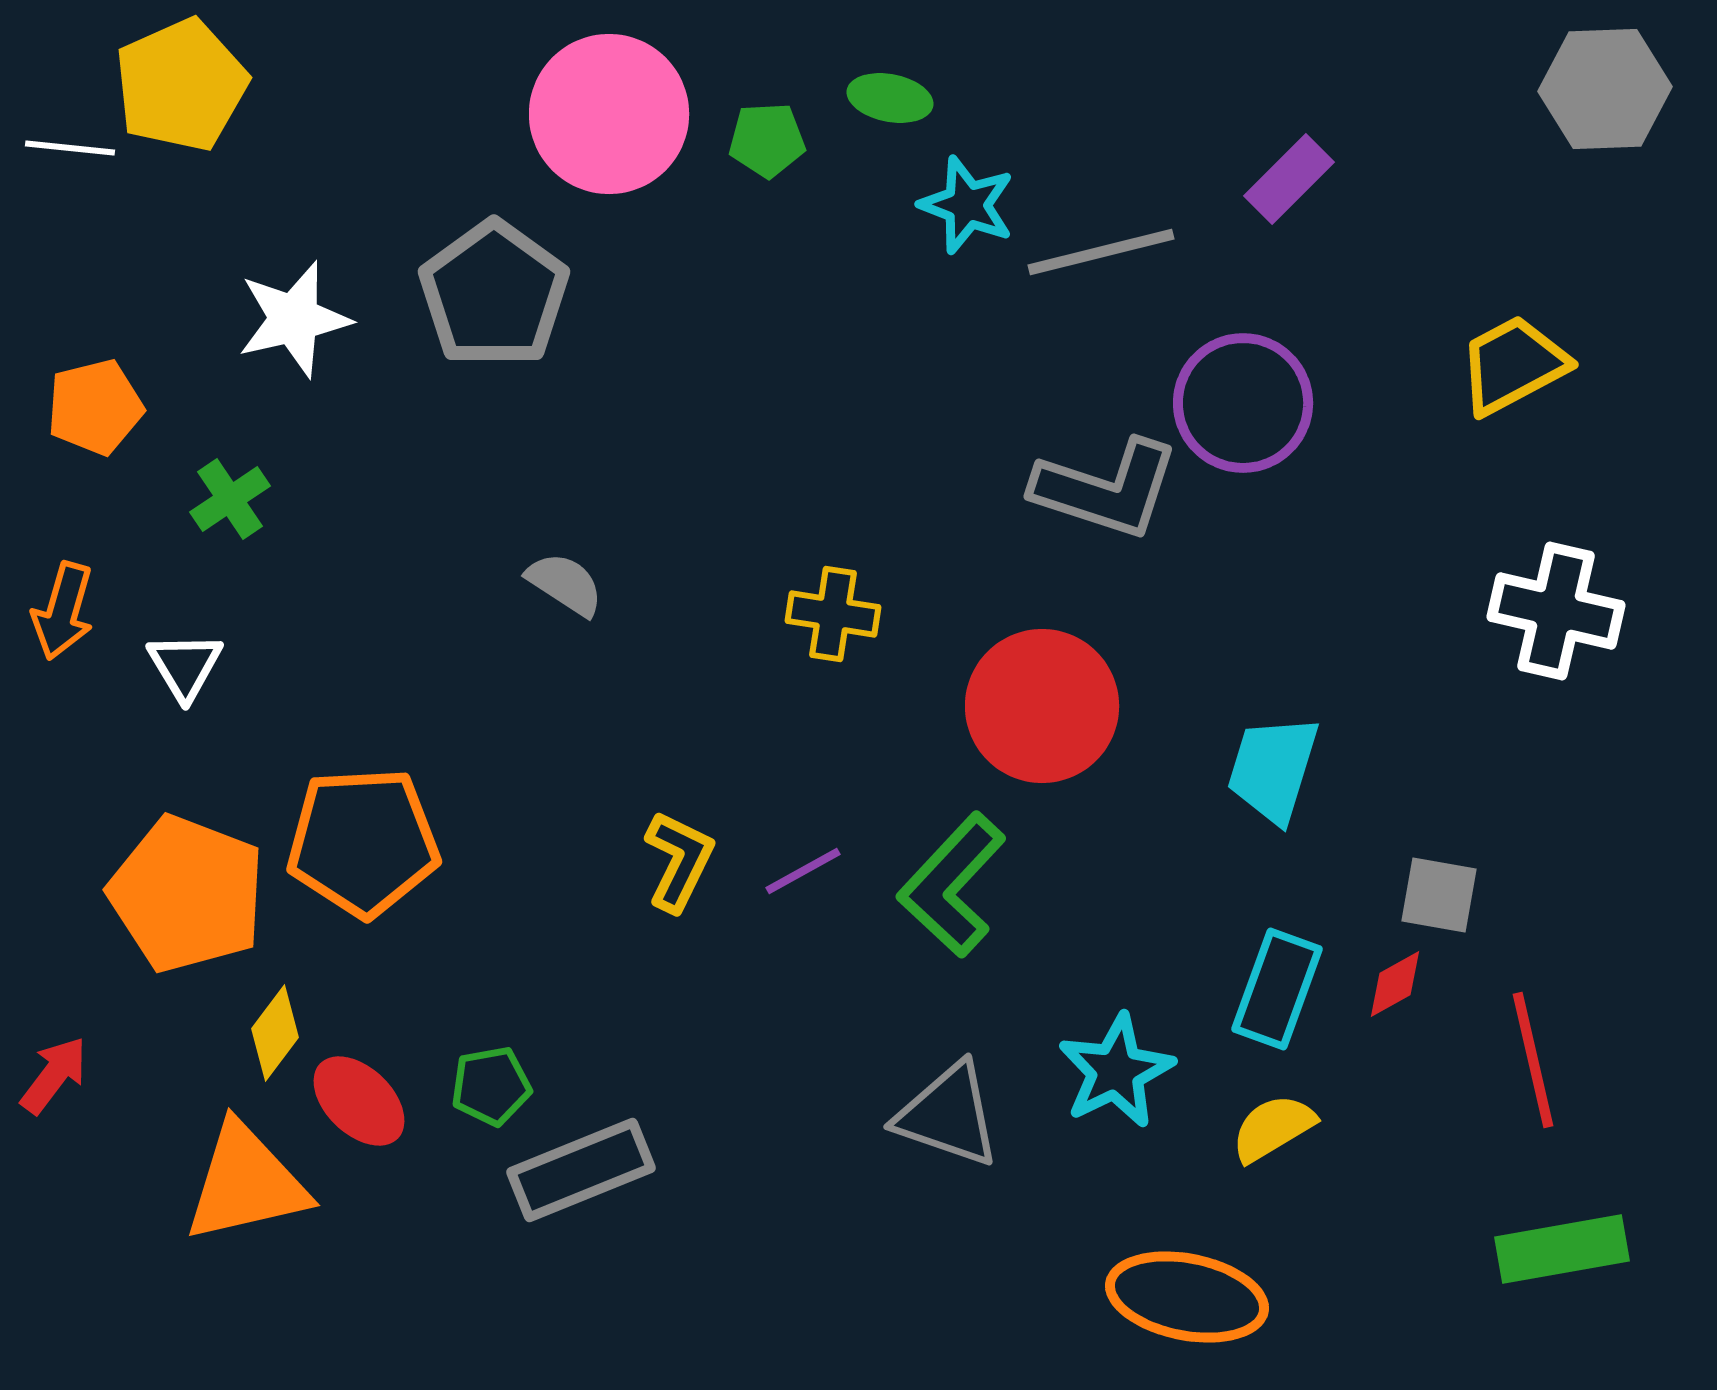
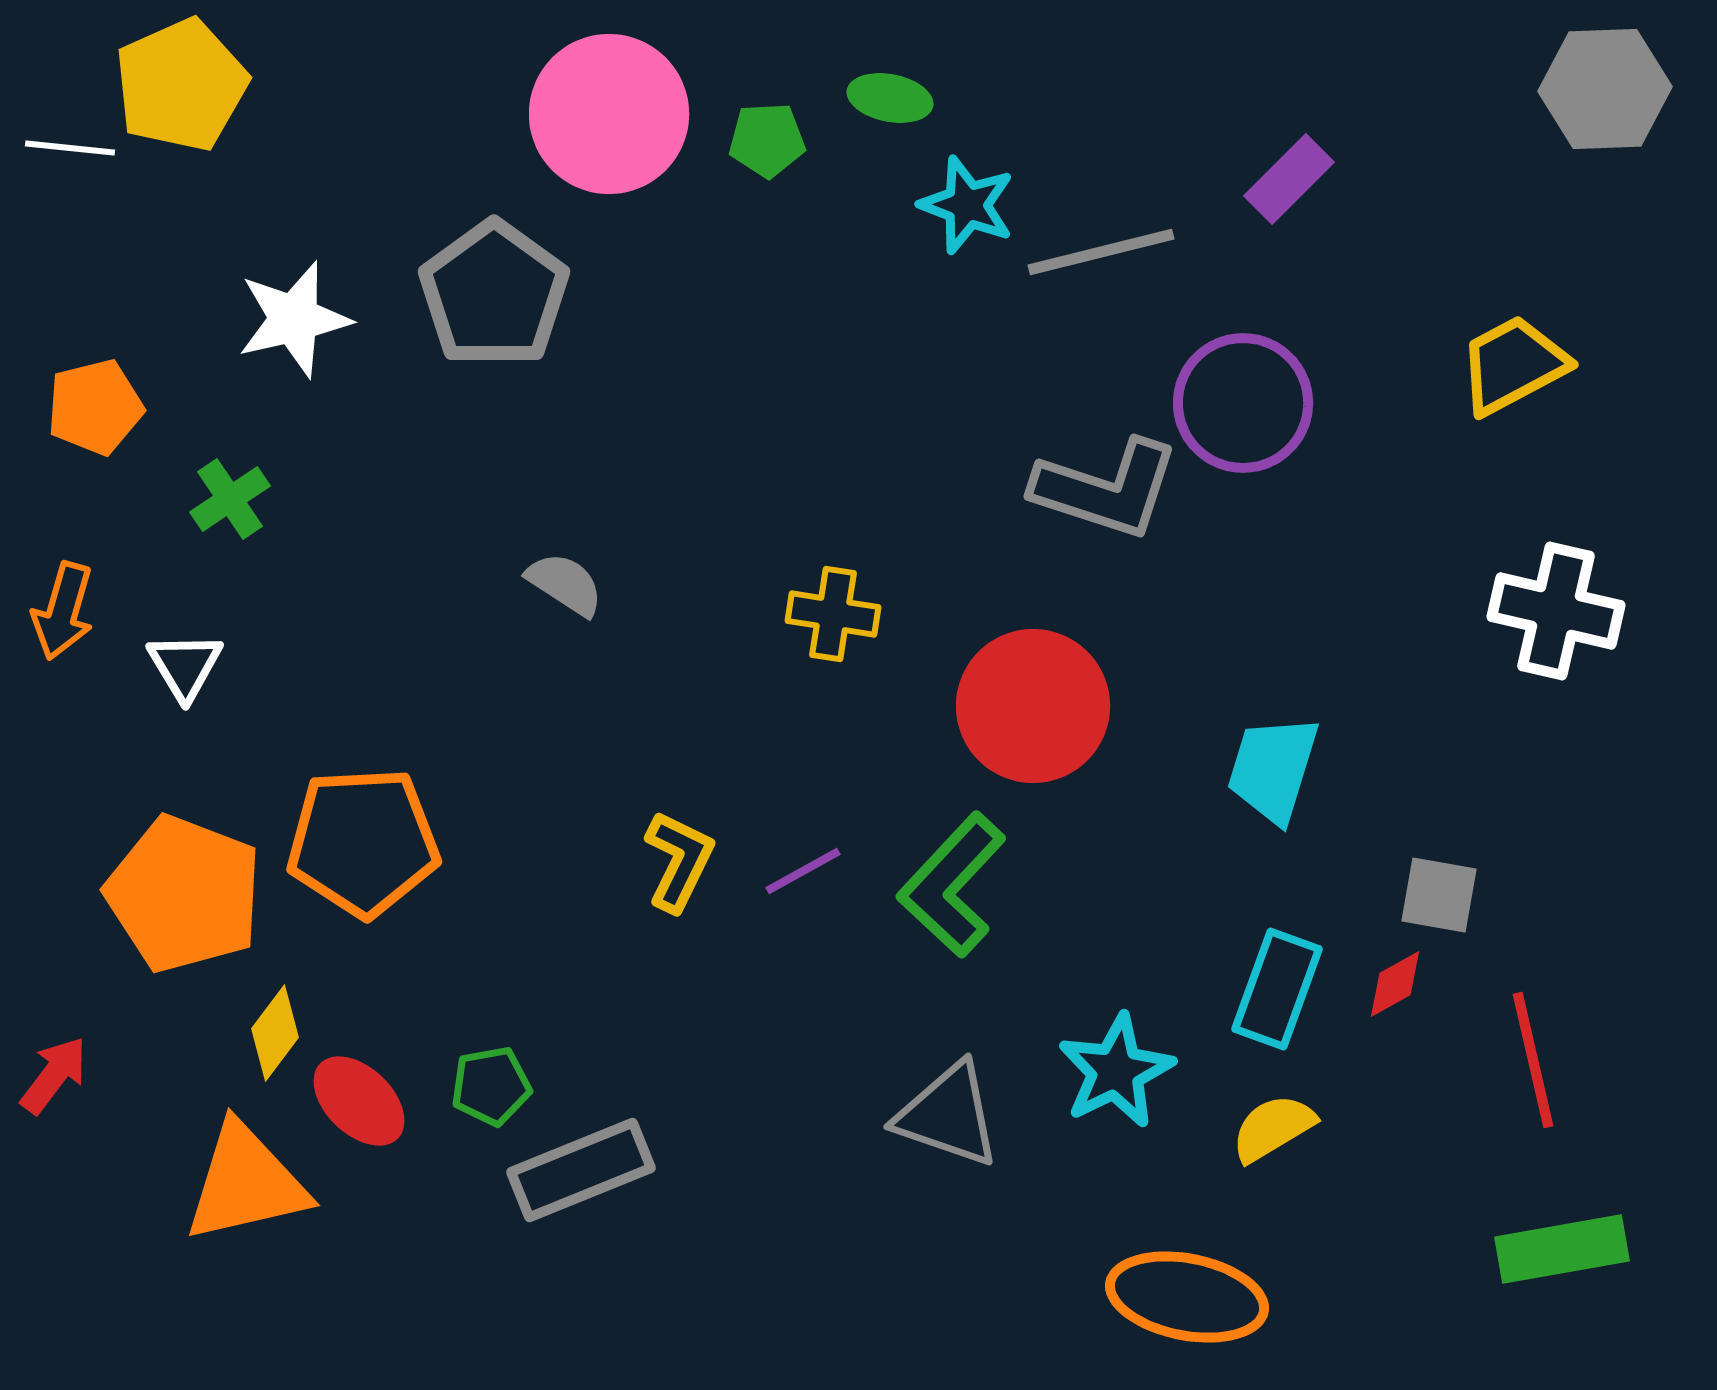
red circle at (1042, 706): moved 9 px left
orange pentagon at (187, 894): moved 3 px left
